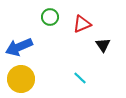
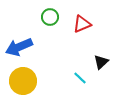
black triangle: moved 2 px left, 17 px down; rotated 21 degrees clockwise
yellow circle: moved 2 px right, 2 px down
